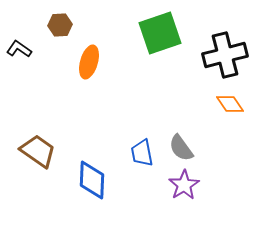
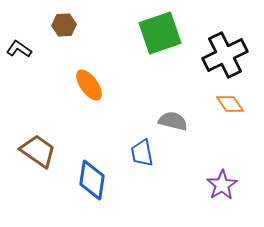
brown hexagon: moved 4 px right
black cross: rotated 12 degrees counterclockwise
orange ellipse: moved 23 px down; rotated 52 degrees counterclockwise
gray semicircle: moved 8 px left, 27 px up; rotated 140 degrees clockwise
blue diamond: rotated 6 degrees clockwise
purple star: moved 38 px right
